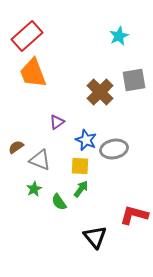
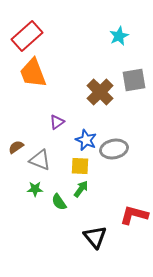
green star: moved 1 px right; rotated 28 degrees clockwise
